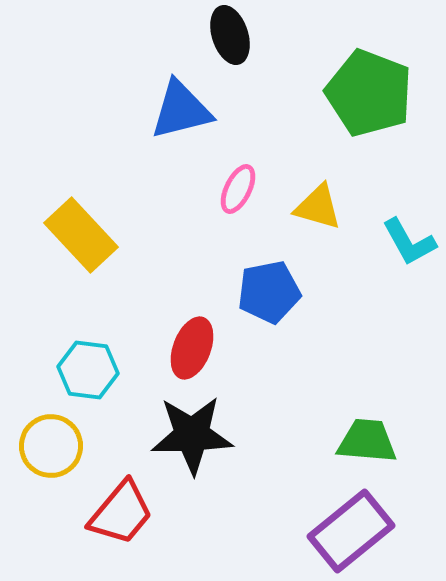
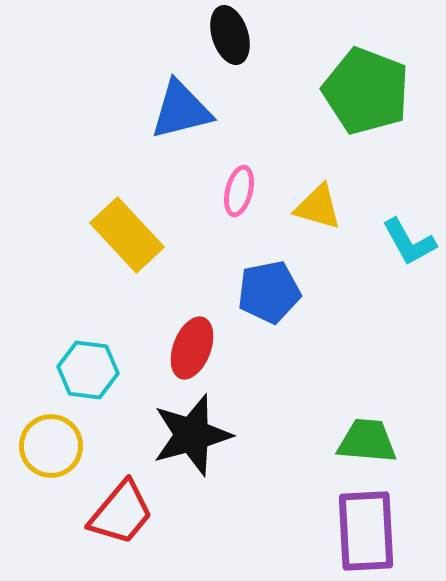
green pentagon: moved 3 px left, 2 px up
pink ellipse: moved 1 px right, 2 px down; rotated 12 degrees counterclockwise
yellow rectangle: moved 46 px right
black star: rotated 14 degrees counterclockwise
purple rectangle: moved 15 px right; rotated 54 degrees counterclockwise
